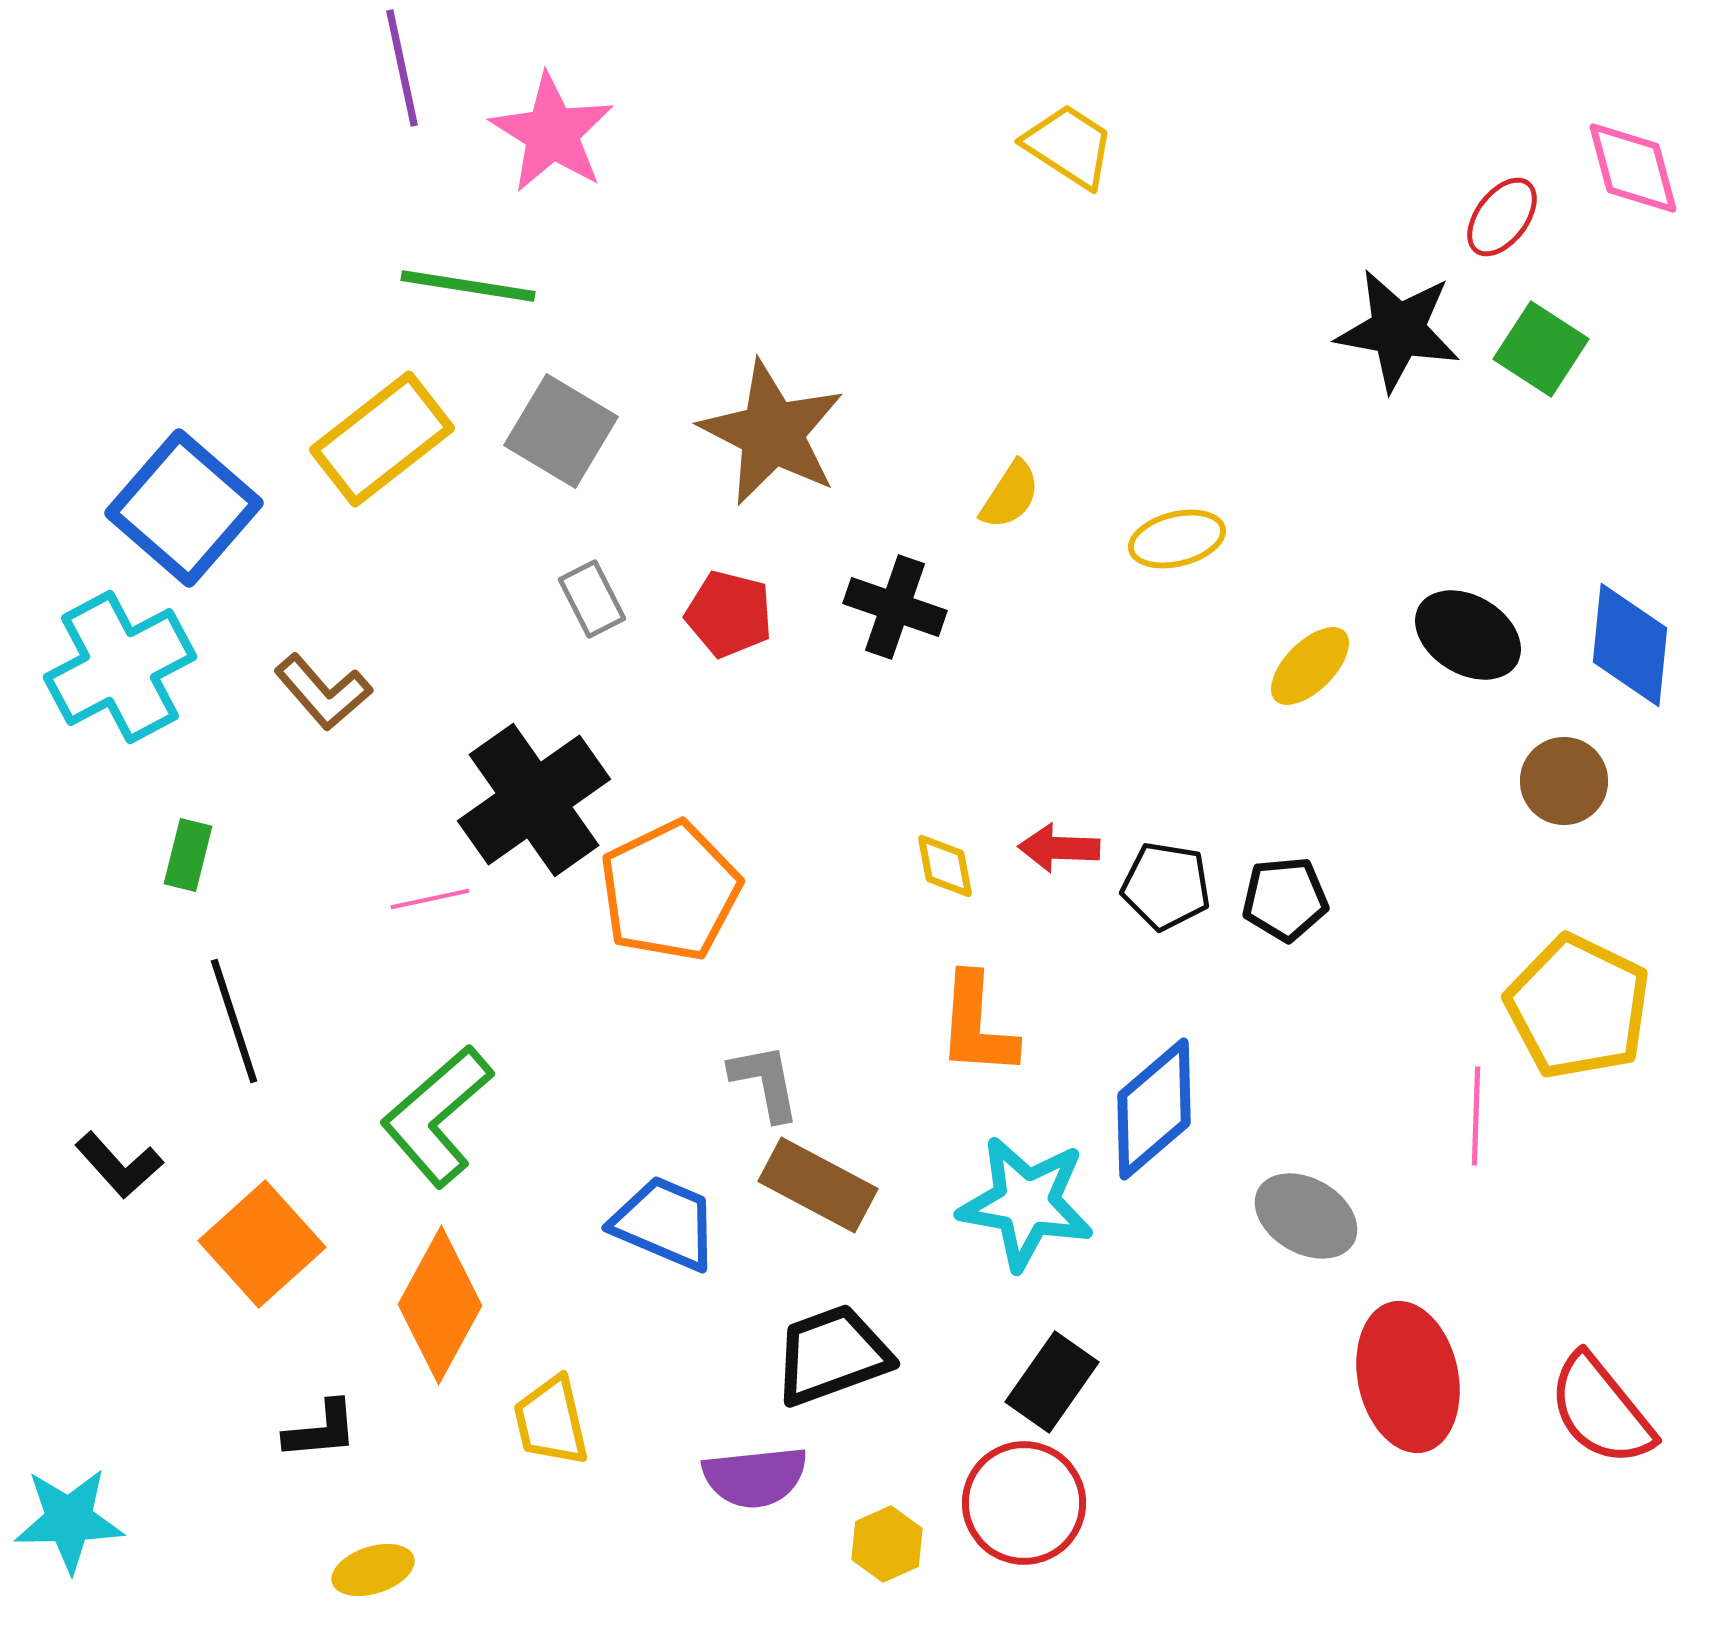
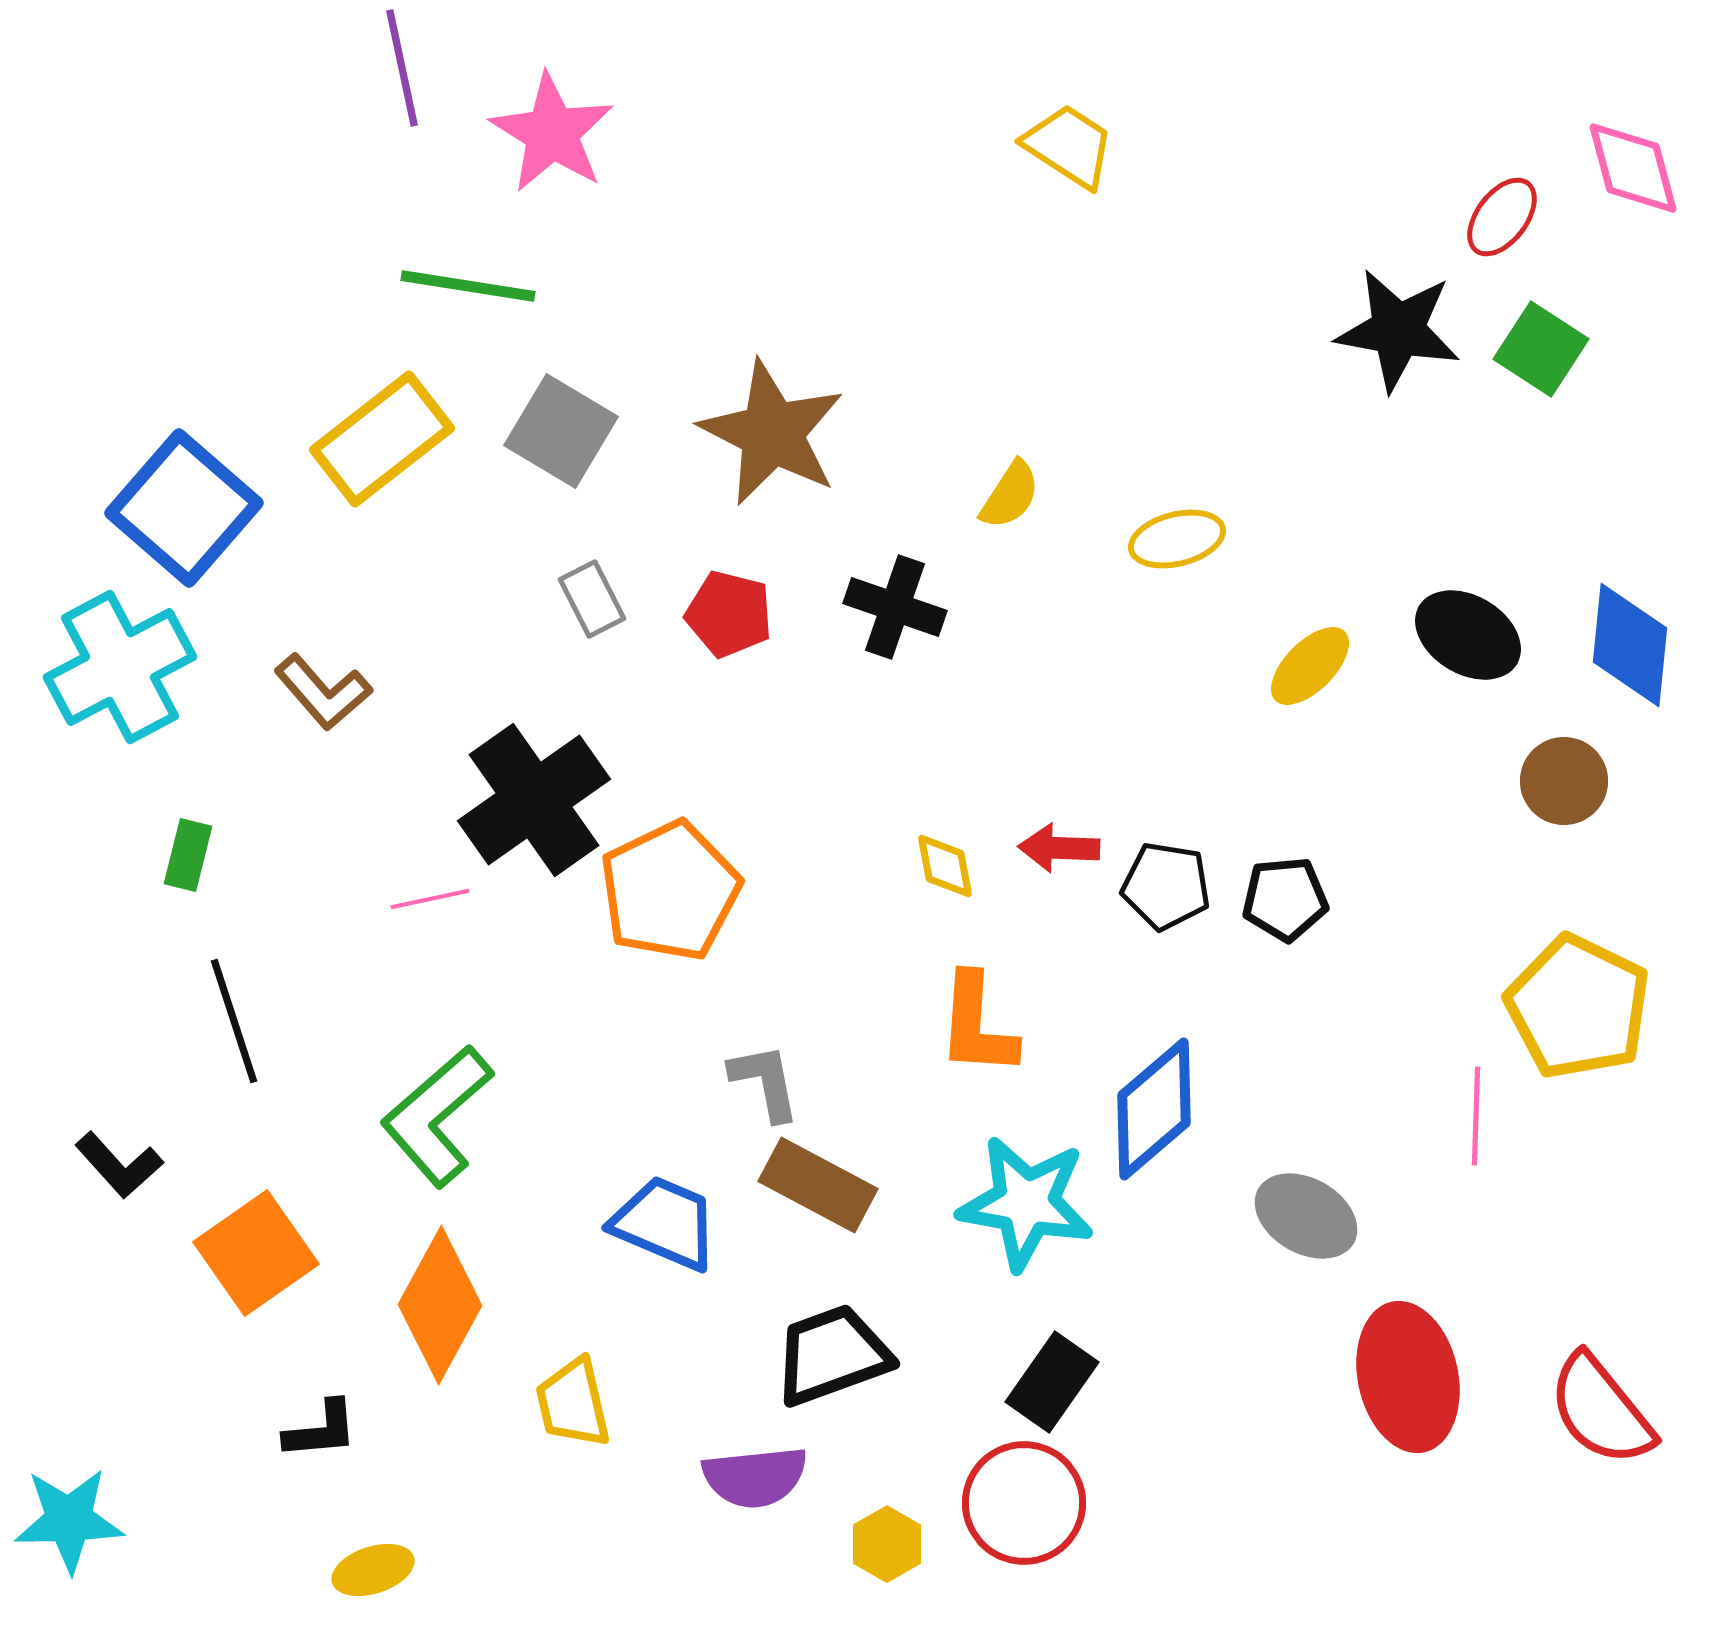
orange square at (262, 1244): moved 6 px left, 9 px down; rotated 7 degrees clockwise
yellow trapezoid at (551, 1421): moved 22 px right, 18 px up
yellow hexagon at (887, 1544): rotated 6 degrees counterclockwise
